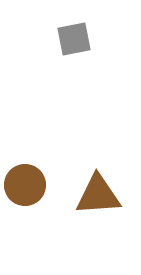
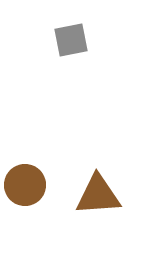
gray square: moved 3 px left, 1 px down
